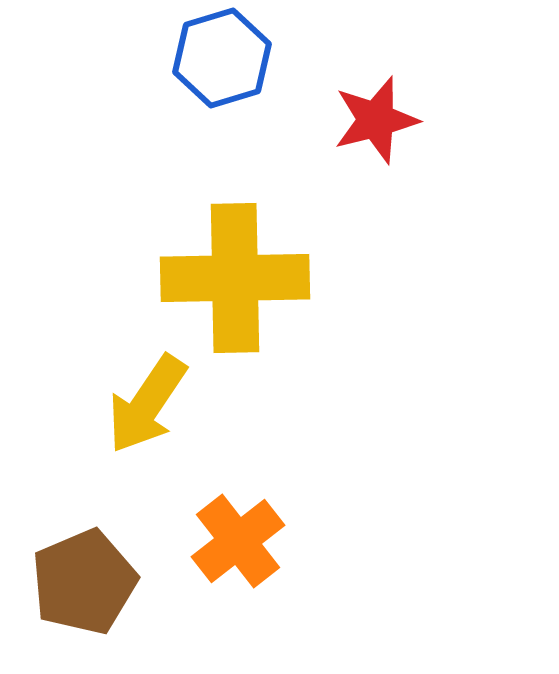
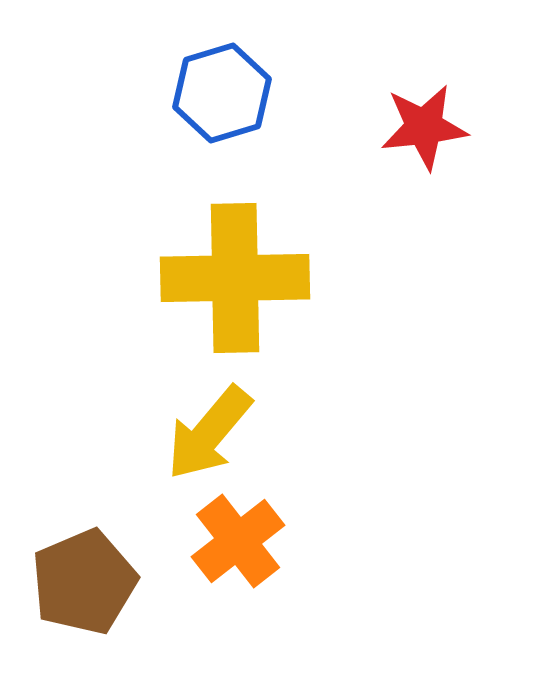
blue hexagon: moved 35 px down
red star: moved 48 px right, 7 px down; rotated 8 degrees clockwise
yellow arrow: moved 62 px right, 29 px down; rotated 6 degrees clockwise
